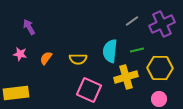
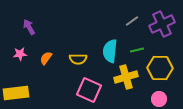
pink star: rotated 16 degrees counterclockwise
